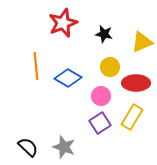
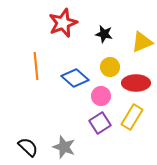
blue diamond: moved 7 px right; rotated 12 degrees clockwise
